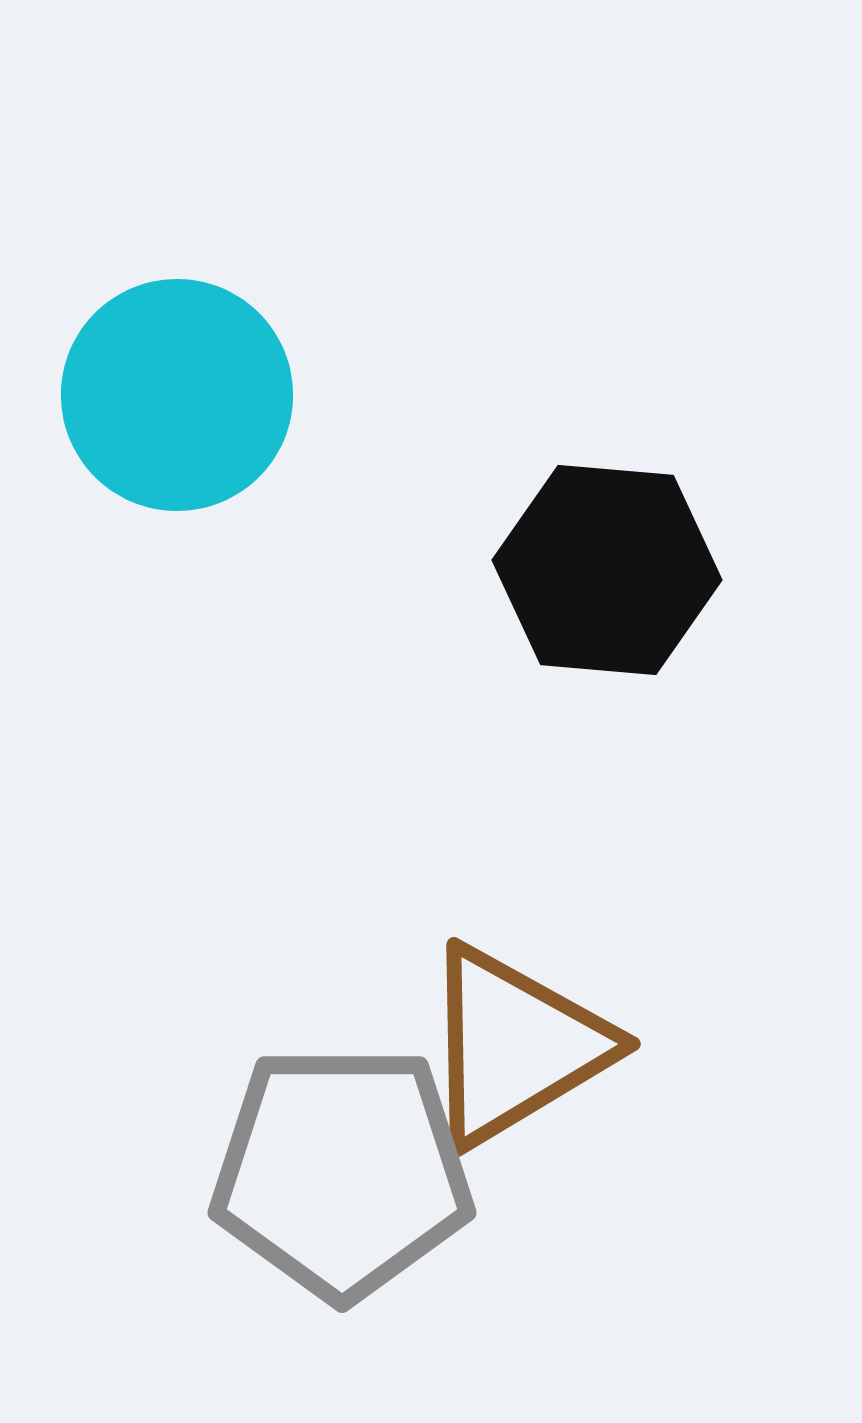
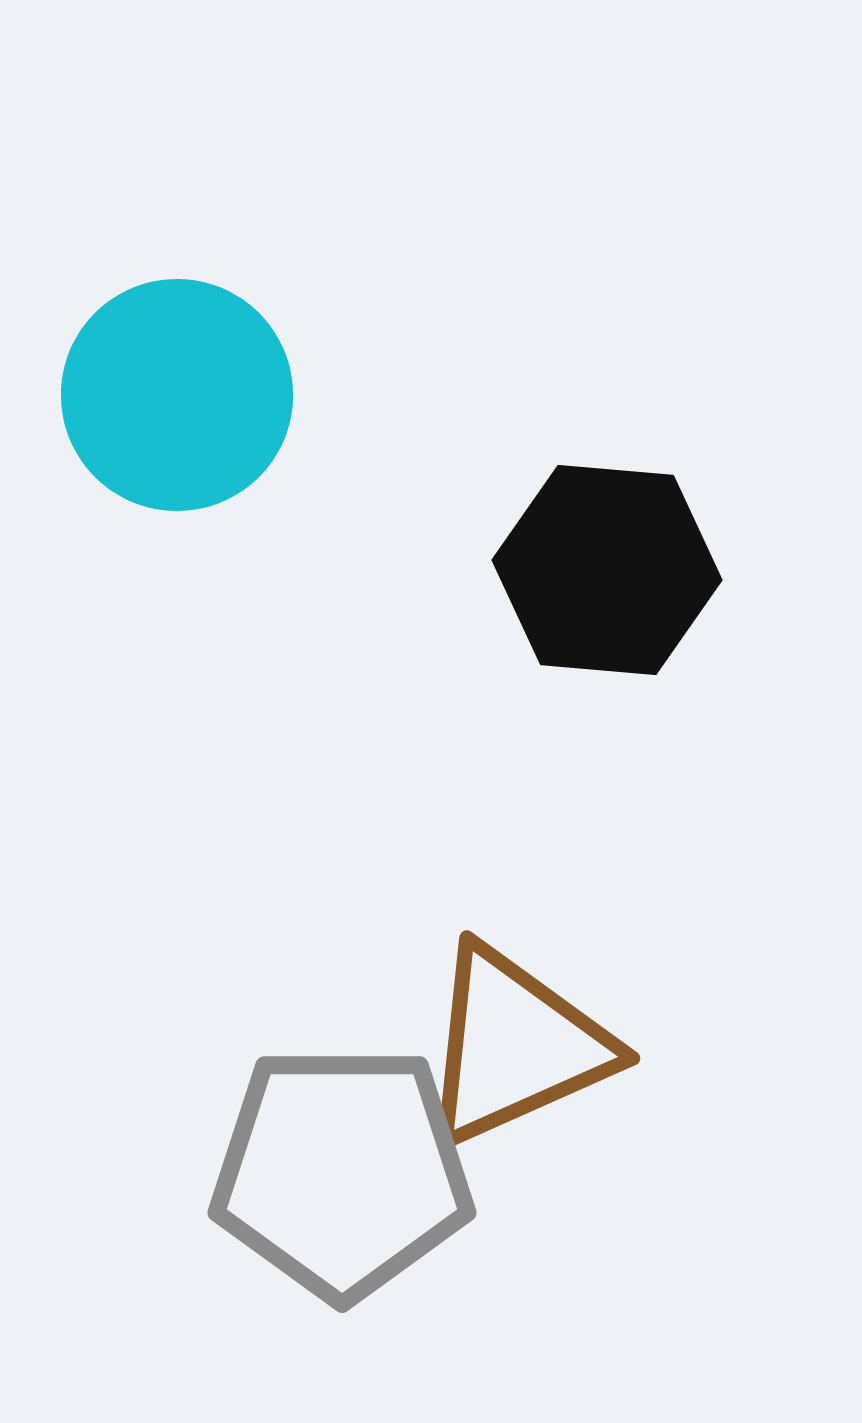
brown triangle: rotated 7 degrees clockwise
